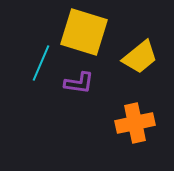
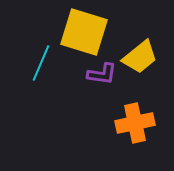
purple L-shape: moved 23 px right, 9 px up
